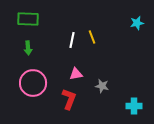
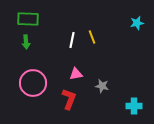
green arrow: moved 2 px left, 6 px up
